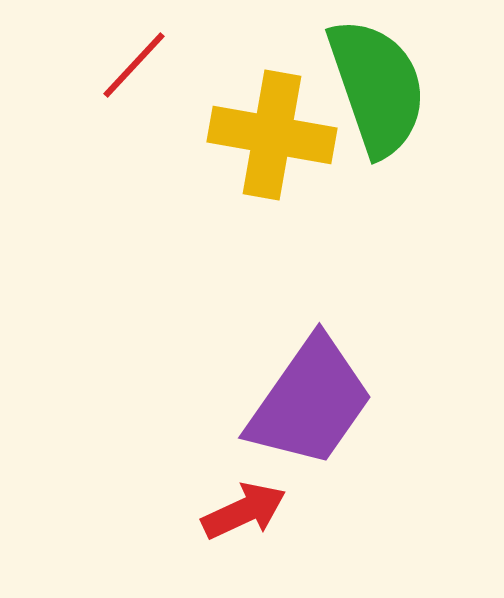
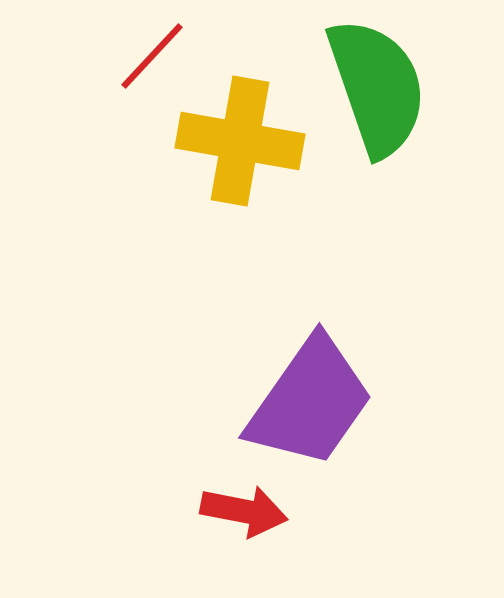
red line: moved 18 px right, 9 px up
yellow cross: moved 32 px left, 6 px down
red arrow: rotated 36 degrees clockwise
